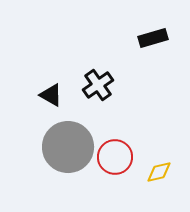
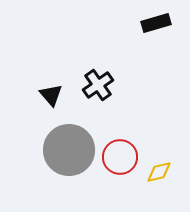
black rectangle: moved 3 px right, 15 px up
black triangle: rotated 20 degrees clockwise
gray circle: moved 1 px right, 3 px down
red circle: moved 5 px right
